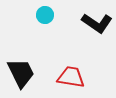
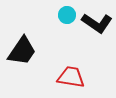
cyan circle: moved 22 px right
black trapezoid: moved 1 px right, 22 px up; rotated 60 degrees clockwise
